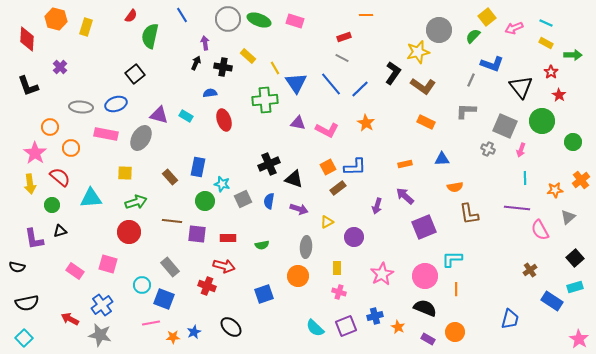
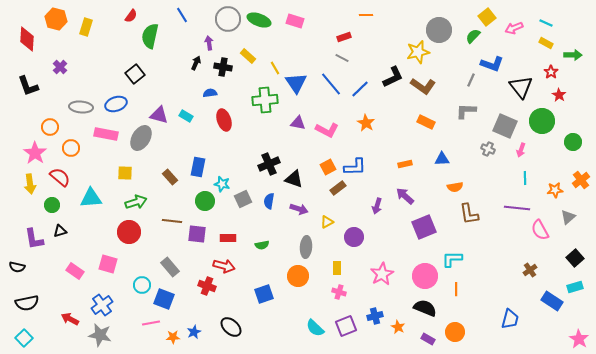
purple arrow at (205, 43): moved 4 px right
black L-shape at (393, 73): moved 4 px down; rotated 30 degrees clockwise
